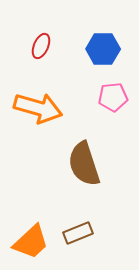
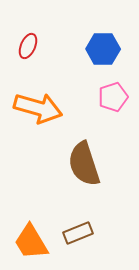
red ellipse: moved 13 px left
pink pentagon: rotated 12 degrees counterclockwise
orange trapezoid: rotated 102 degrees clockwise
